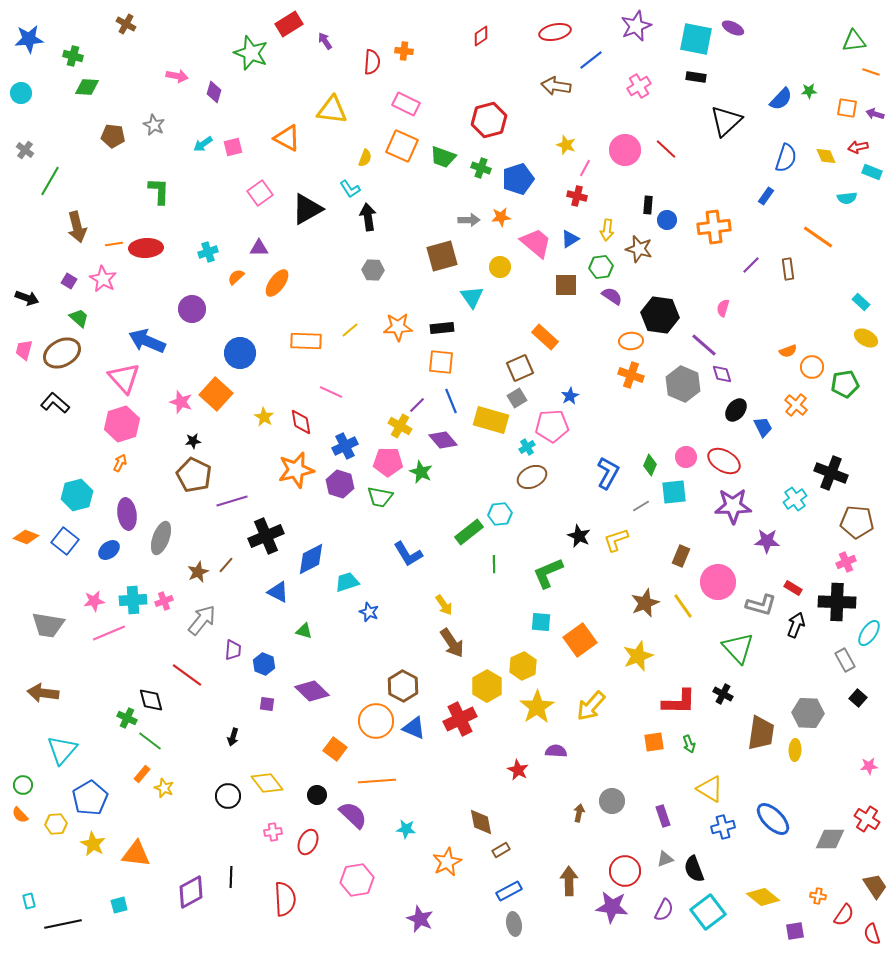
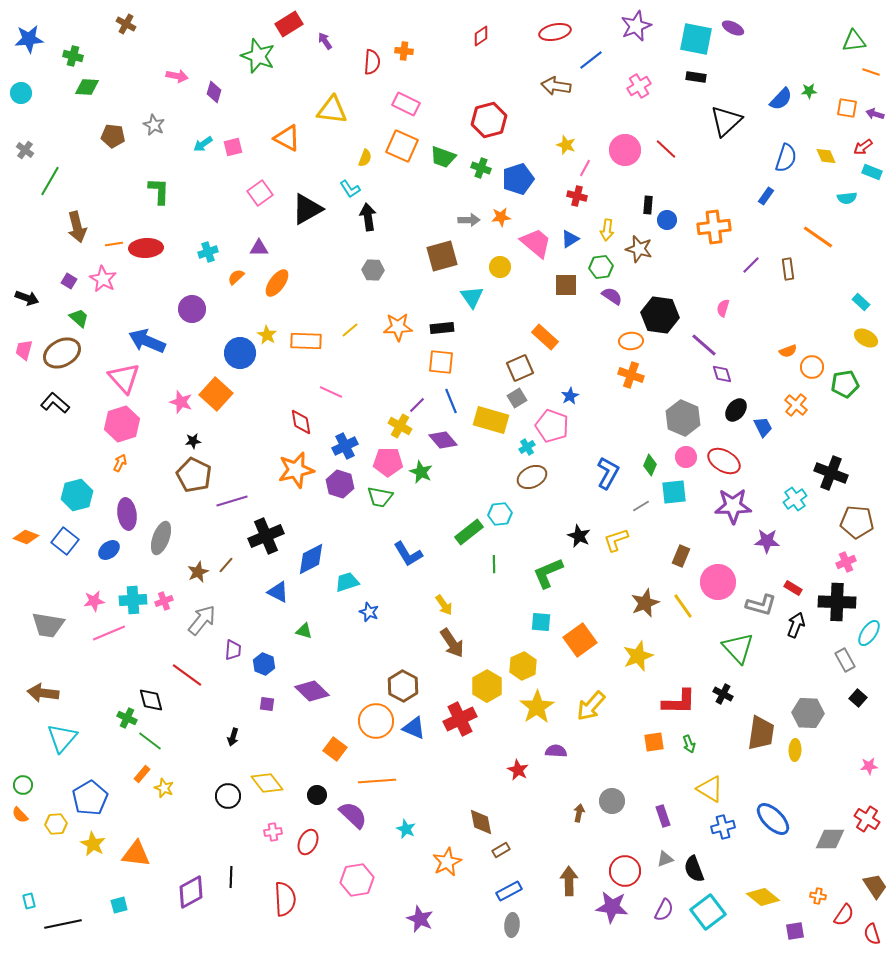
green star at (251, 53): moved 7 px right, 3 px down
red arrow at (858, 147): moved 5 px right; rotated 24 degrees counterclockwise
gray hexagon at (683, 384): moved 34 px down
yellow star at (264, 417): moved 3 px right, 82 px up
pink pentagon at (552, 426): rotated 24 degrees clockwise
cyan triangle at (62, 750): moved 12 px up
cyan star at (406, 829): rotated 18 degrees clockwise
gray ellipse at (514, 924): moved 2 px left, 1 px down; rotated 15 degrees clockwise
